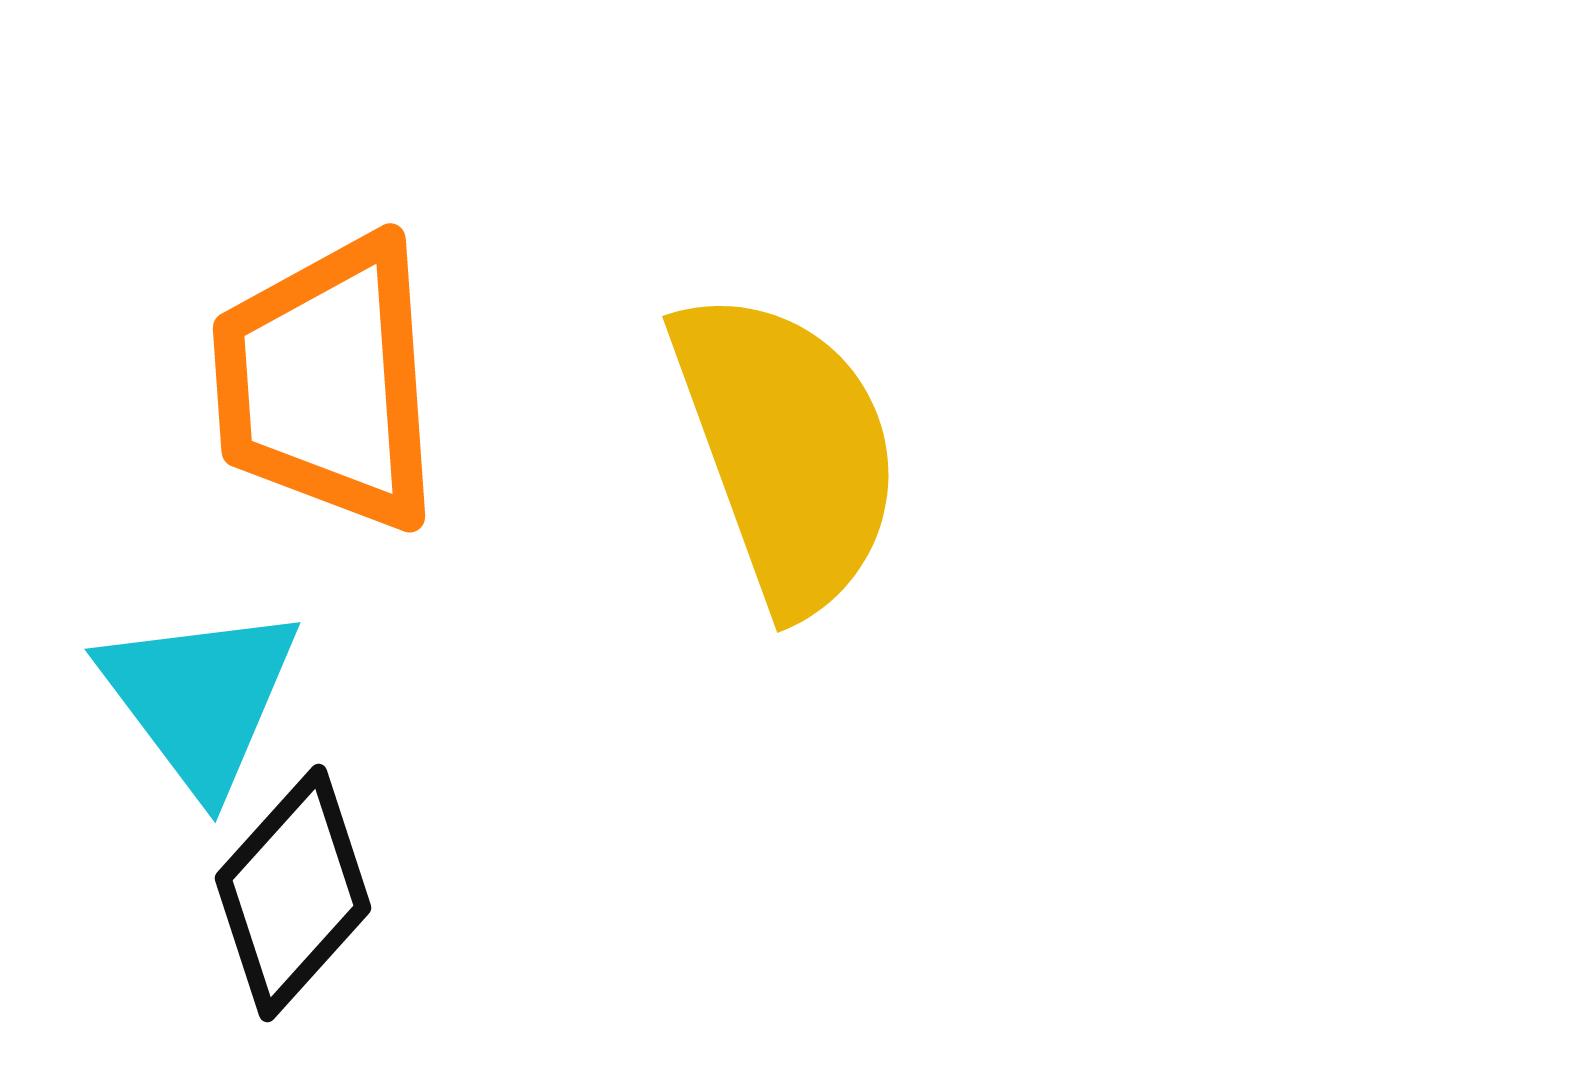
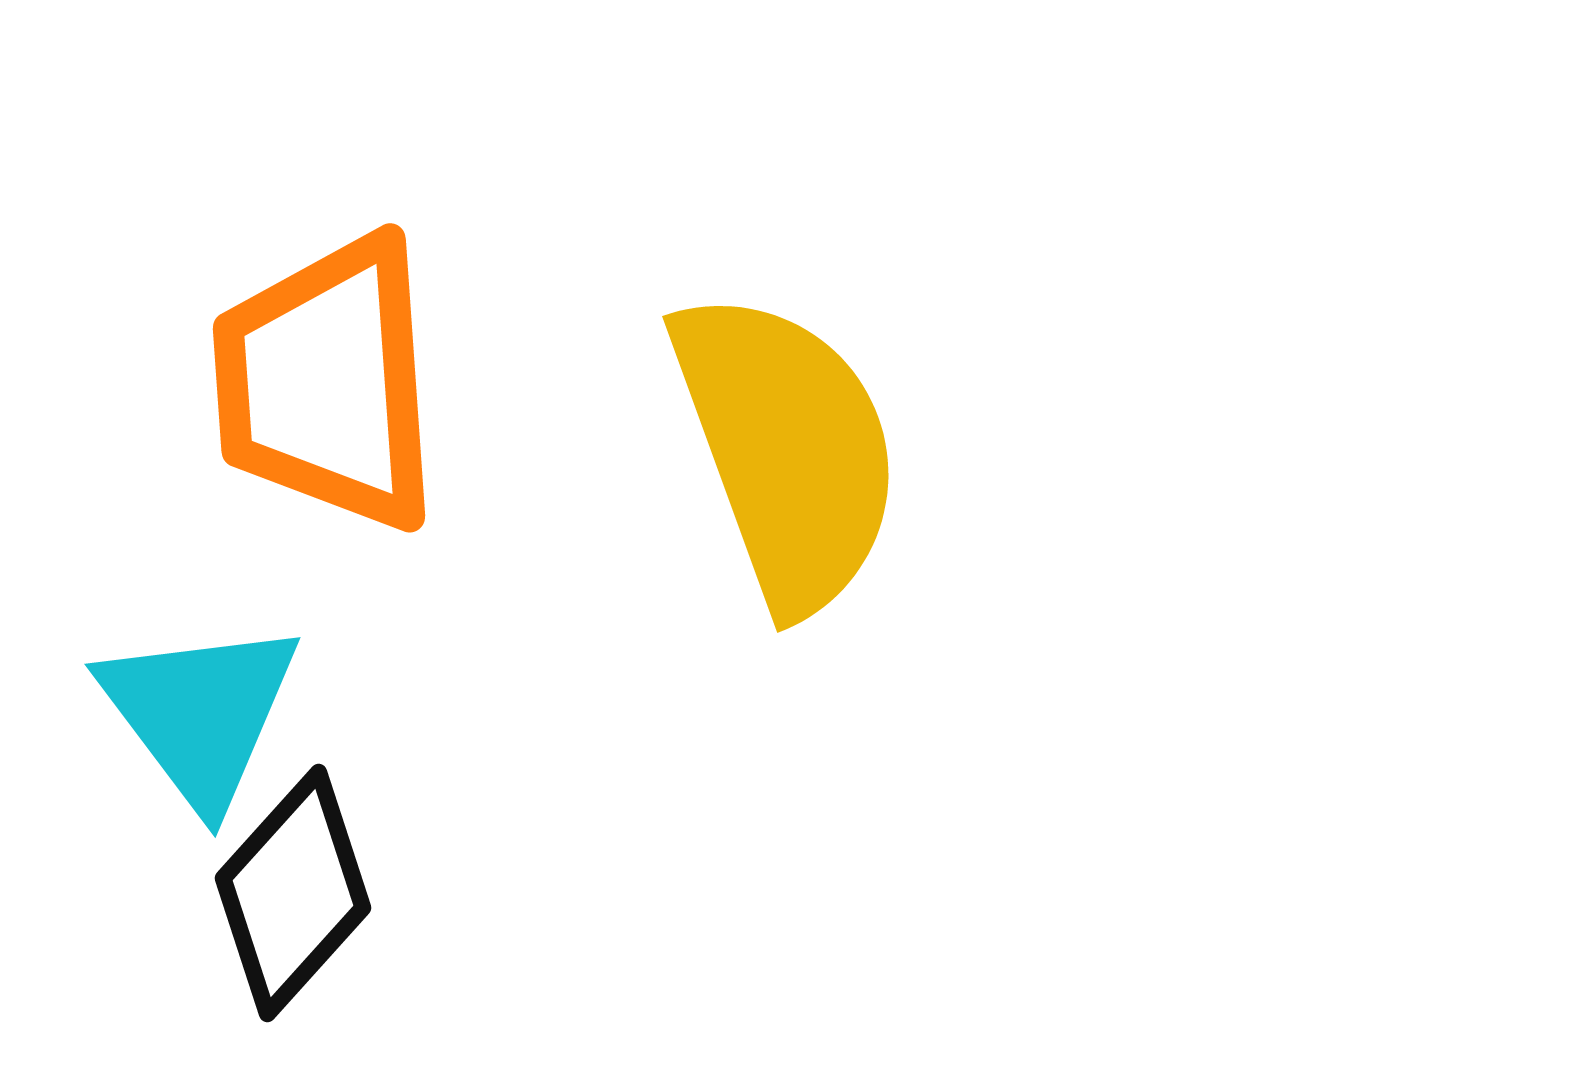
cyan triangle: moved 15 px down
